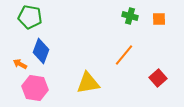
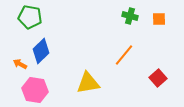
blue diamond: rotated 25 degrees clockwise
pink hexagon: moved 2 px down
